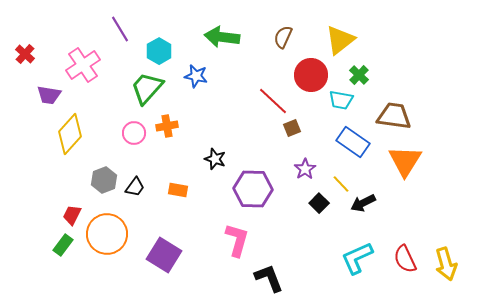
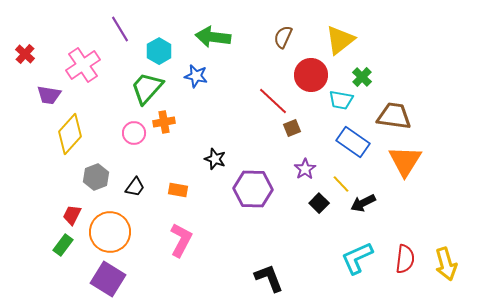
green arrow: moved 9 px left
green cross: moved 3 px right, 2 px down
orange cross: moved 3 px left, 4 px up
gray hexagon: moved 8 px left, 3 px up
orange circle: moved 3 px right, 2 px up
pink L-shape: moved 56 px left; rotated 12 degrees clockwise
purple square: moved 56 px left, 24 px down
red semicircle: rotated 148 degrees counterclockwise
